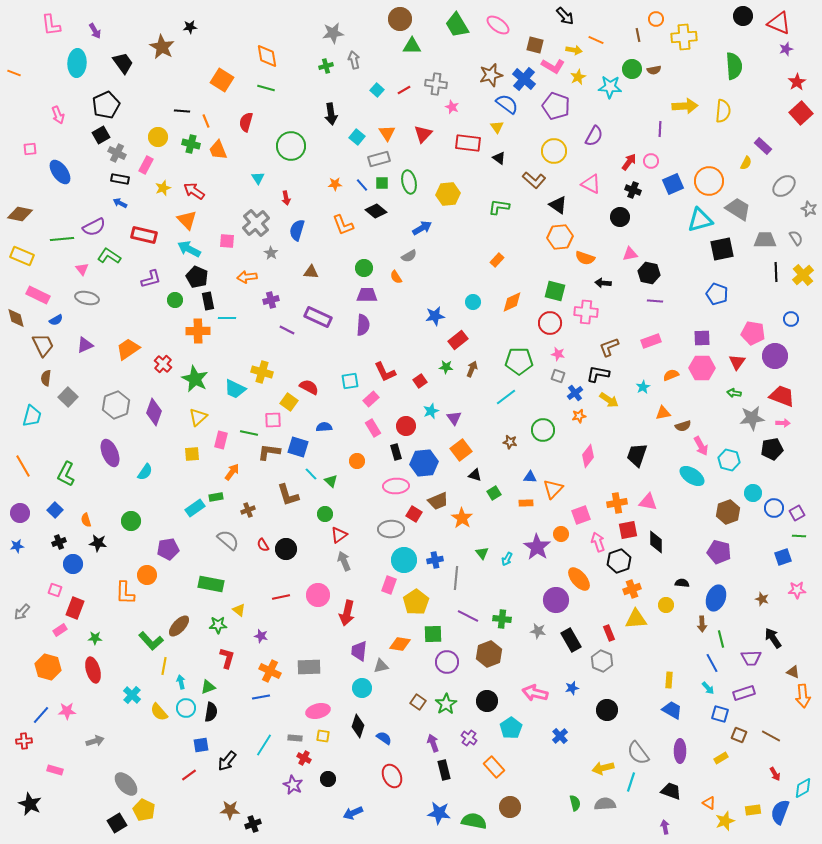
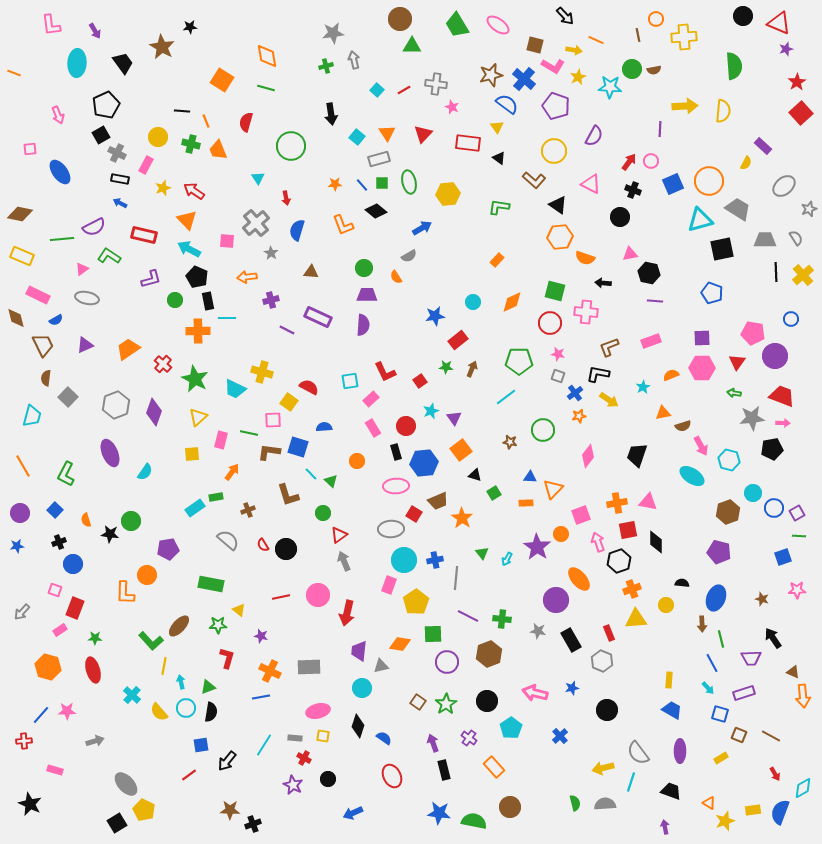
gray star at (809, 209): rotated 28 degrees clockwise
pink triangle at (82, 269): rotated 32 degrees clockwise
blue pentagon at (717, 294): moved 5 px left, 1 px up
green circle at (325, 514): moved 2 px left, 1 px up
black star at (98, 543): moved 12 px right, 9 px up
